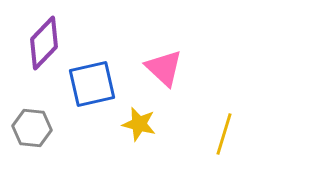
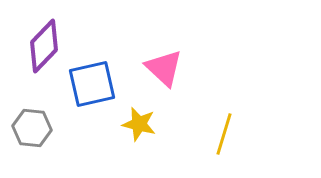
purple diamond: moved 3 px down
